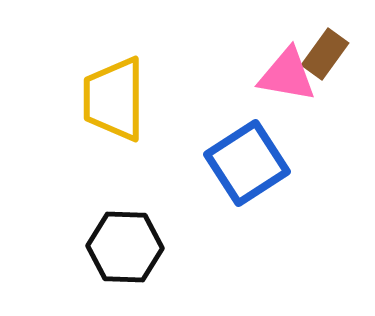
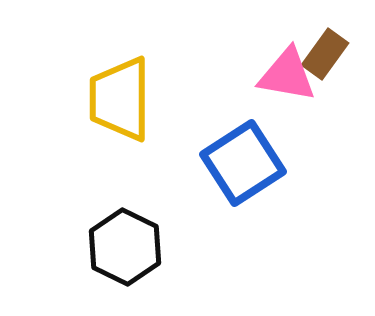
yellow trapezoid: moved 6 px right
blue square: moved 4 px left
black hexagon: rotated 24 degrees clockwise
